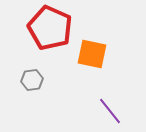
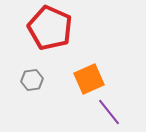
orange square: moved 3 px left, 25 px down; rotated 36 degrees counterclockwise
purple line: moved 1 px left, 1 px down
